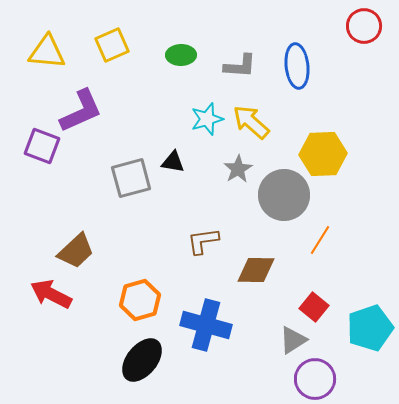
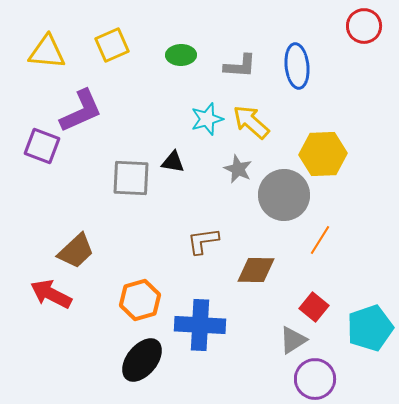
gray star: rotated 16 degrees counterclockwise
gray square: rotated 18 degrees clockwise
blue cross: moved 6 px left; rotated 12 degrees counterclockwise
